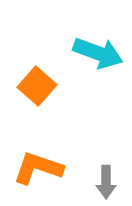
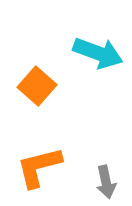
orange L-shape: moved 1 px right, 1 px up; rotated 33 degrees counterclockwise
gray arrow: rotated 12 degrees counterclockwise
